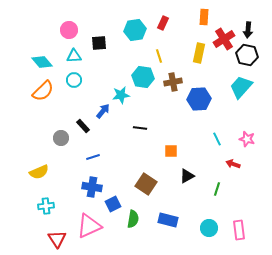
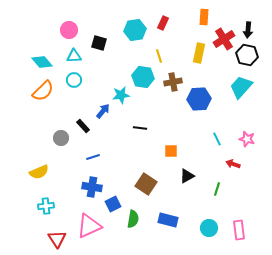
black square at (99, 43): rotated 21 degrees clockwise
